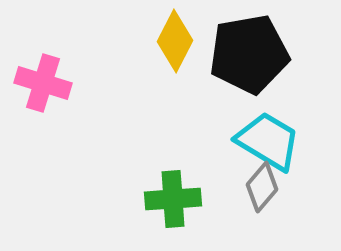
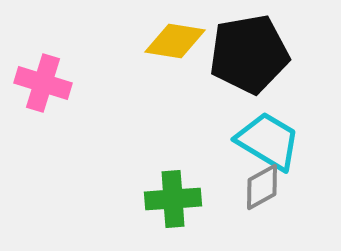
yellow diamond: rotated 72 degrees clockwise
gray diamond: rotated 21 degrees clockwise
